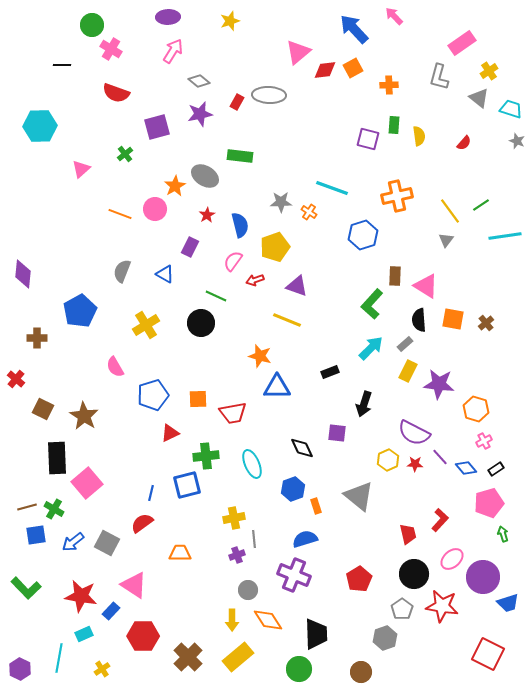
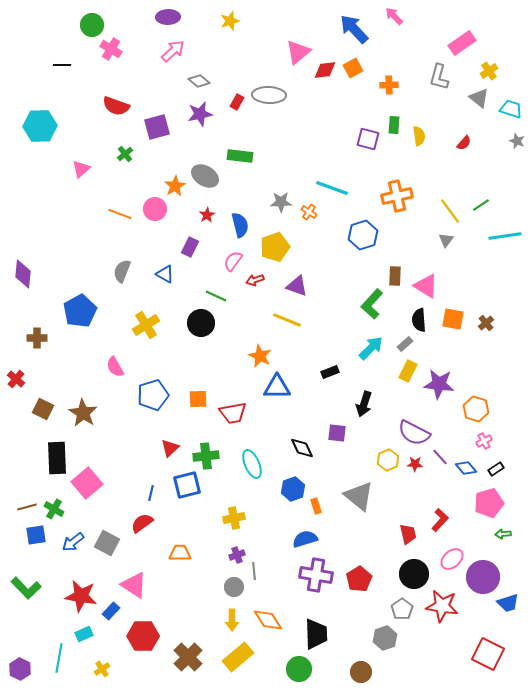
pink arrow at (173, 51): rotated 15 degrees clockwise
red semicircle at (116, 93): moved 13 px down
orange star at (260, 356): rotated 10 degrees clockwise
brown star at (84, 416): moved 1 px left, 3 px up
red triangle at (170, 433): moved 15 px down; rotated 18 degrees counterclockwise
green arrow at (503, 534): rotated 77 degrees counterclockwise
gray line at (254, 539): moved 32 px down
purple cross at (294, 575): moved 22 px right; rotated 12 degrees counterclockwise
gray circle at (248, 590): moved 14 px left, 3 px up
